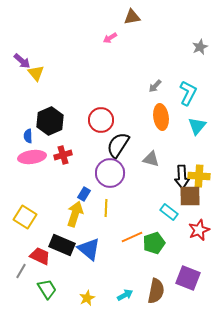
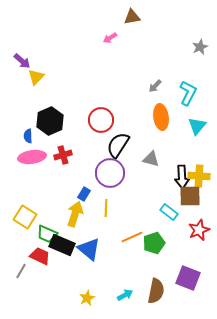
yellow triangle: moved 4 px down; rotated 24 degrees clockwise
green trapezoid: moved 55 px up; rotated 145 degrees clockwise
